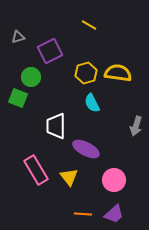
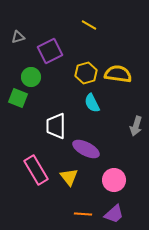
yellow semicircle: moved 1 px down
